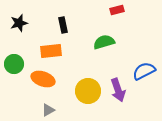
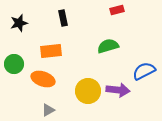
black rectangle: moved 7 px up
green semicircle: moved 4 px right, 4 px down
purple arrow: rotated 65 degrees counterclockwise
